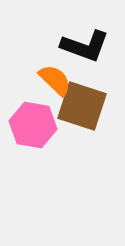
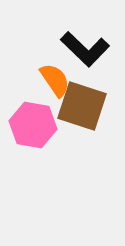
black L-shape: moved 3 px down; rotated 24 degrees clockwise
orange semicircle: rotated 12 degrees clockwise
